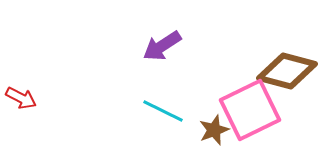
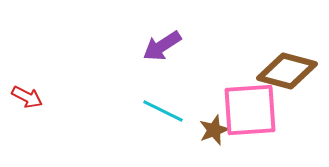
red arrow: moved 6 px right, 1 px up
pink square: rotated 22 degrees clockwise
